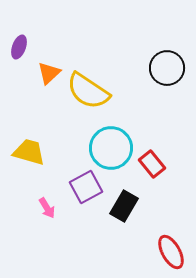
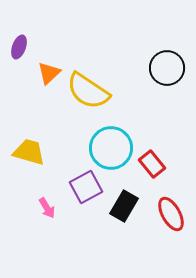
red ellipse: moved 38 px up
